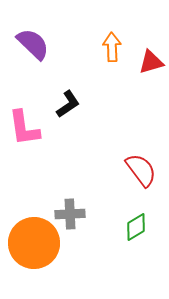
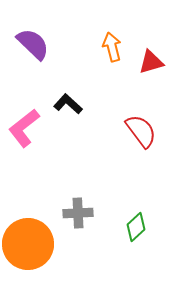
orange arrow: rotated 12 degrees counterclockwise
black L-shape: rotated 104 degrees counterclockwise
pink L-shape: rotated 60 degrees clockwise
red semicircle: moved 39 px up
gray cross: moved 8 px right, 1 px up
green diamond: rotated 12 degrees counterclockwise
orange circle: moved 6 px left, 1 px down
